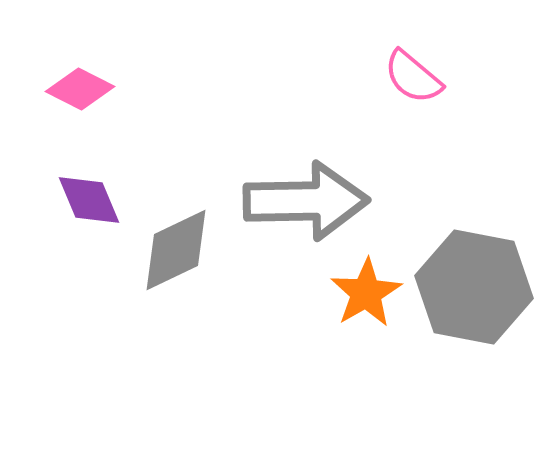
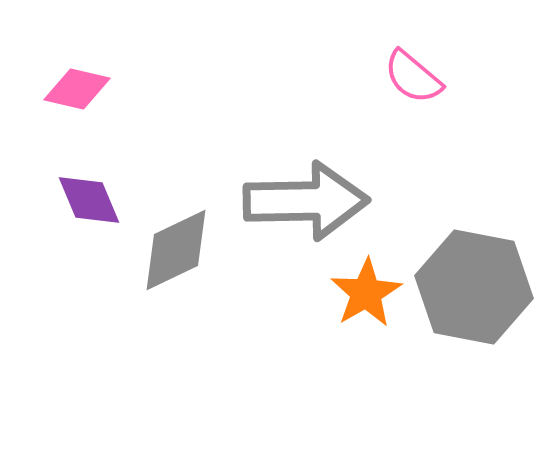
pink diamond: moved 3 px left; rotated 14 degrees counterclockwise
